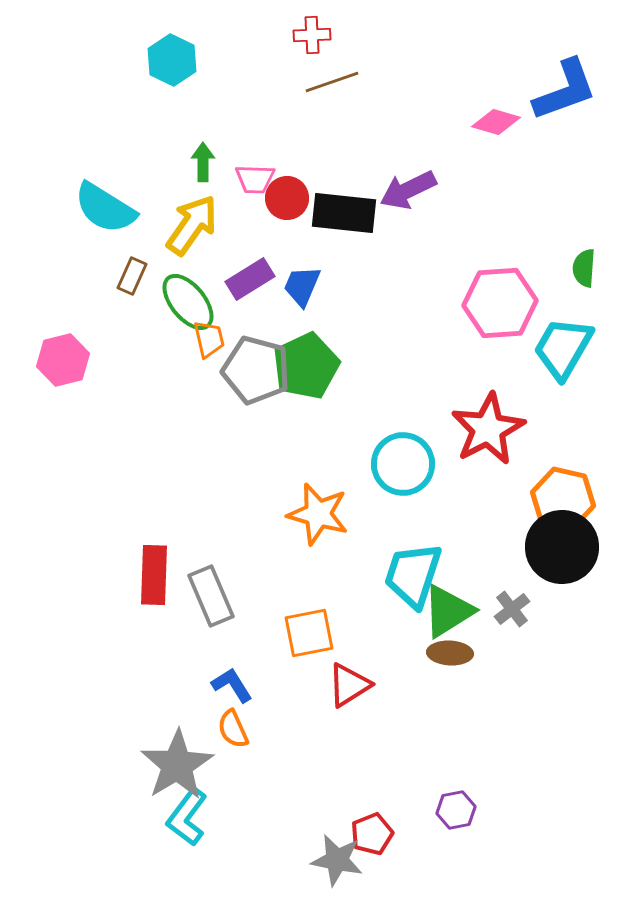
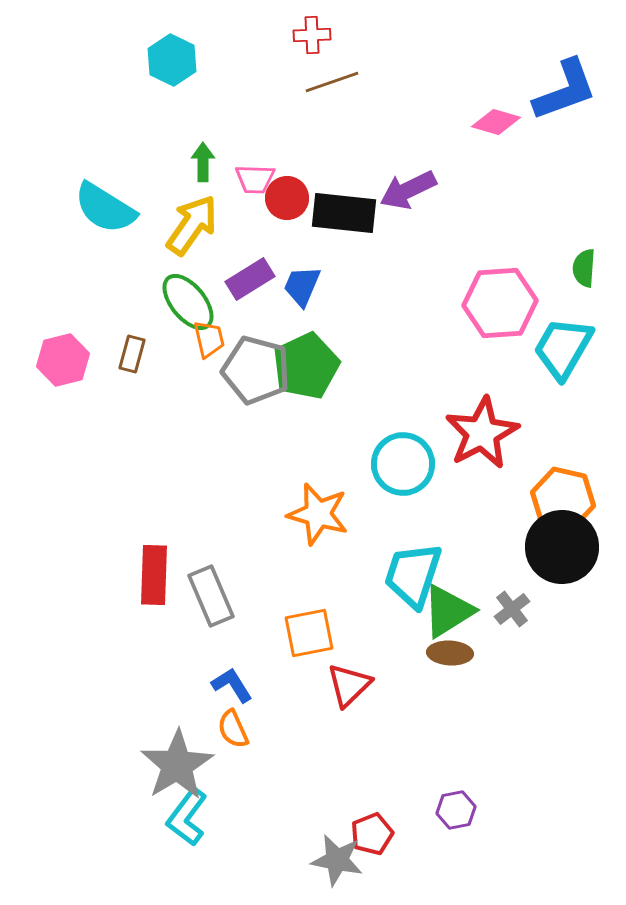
brown rectangle at (132, 276): moved 78 px down; rotated 9 degrees counterclockwise
red star at (488, 429): moved 6 px left, 4 px down
red triangle at (349, 685): rotated 12 degrees counterclockwise
